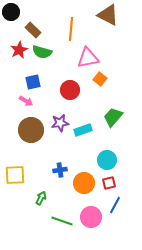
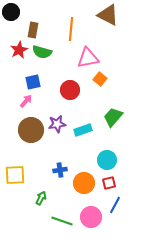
brown rectangle: rotated 56 degrees clockwise
pink arrow: rotated 80 degrees counterclockwise
purple star: moved 3 px left, 1 px down
